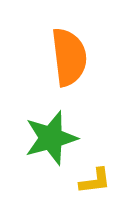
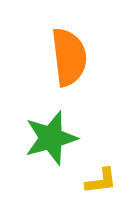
yellow L-shape: moved 6 px right
